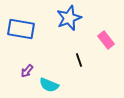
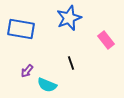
black line: moved 8 px left, 3 px down
cyan semicircle: moved 2 px left
